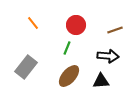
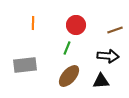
orange line: rotated 40 degrees clockwise
gray rectangle: moved 1 px left, 2 px up; rotated 45 degrees clockwise
